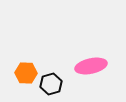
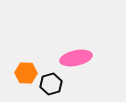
pink ellipse: moved 15 px left, 8 px up
